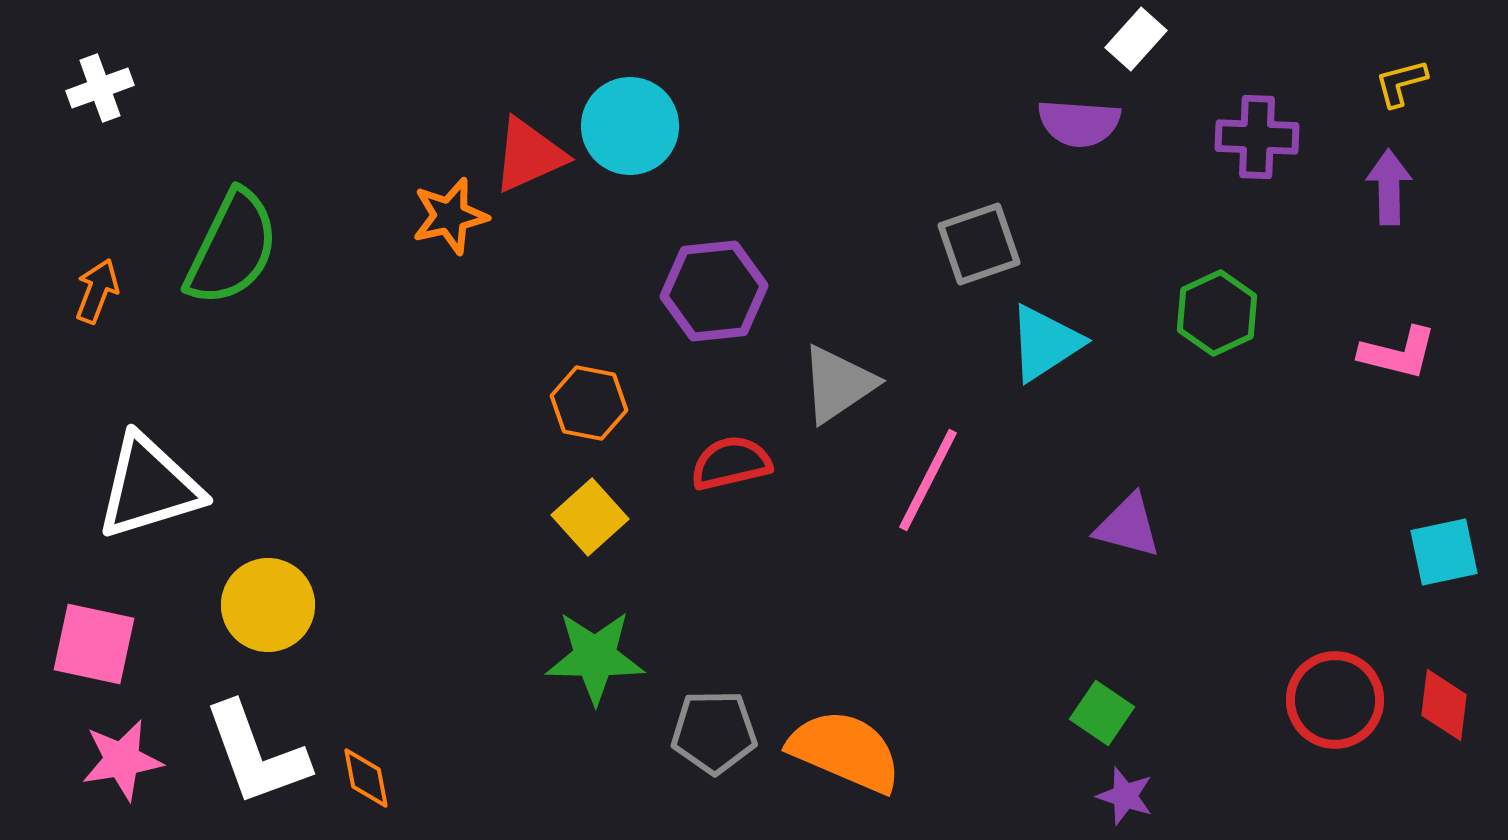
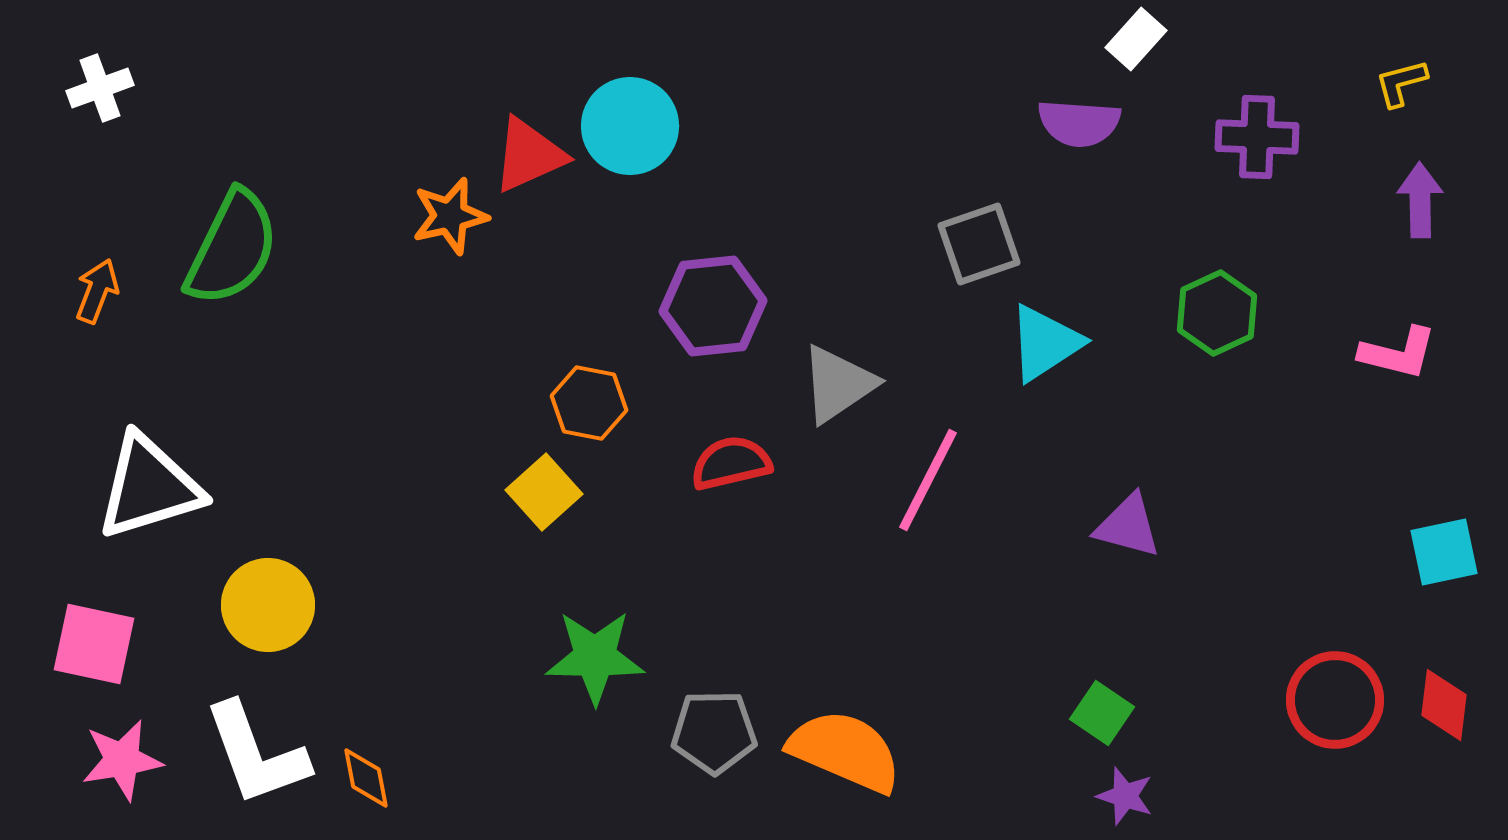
purple arrow: moved 31 px right, 13 px down
purple hexagon: moved 1 px left, 15 px down
yellow square: moved 46 px left, 25 px up
